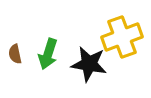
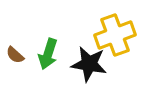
yellow cross: moved 7 px left, 2 px up
brown semicircle: moved 1 px down; rotated 36 degrees counterclockwise
